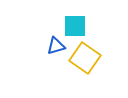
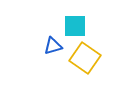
blue triangle: moved 3 px left
